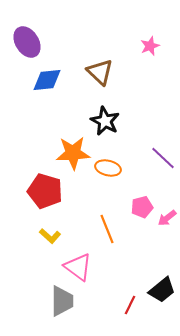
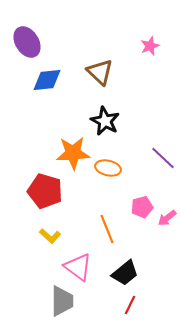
black trapezoid: moved 37 px left, 17 px up
